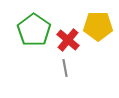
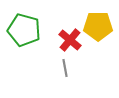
green pentagon: moved 10 px left; rotated 20 degrees counterclockwise
red cross: moved 2 px right
